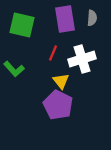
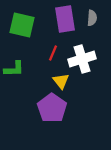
green L-shape: rotated 50 degrees counterclockwise
purple pentagon: moved 6 px left, 3 px down; rotated 8 degrees clockwise
